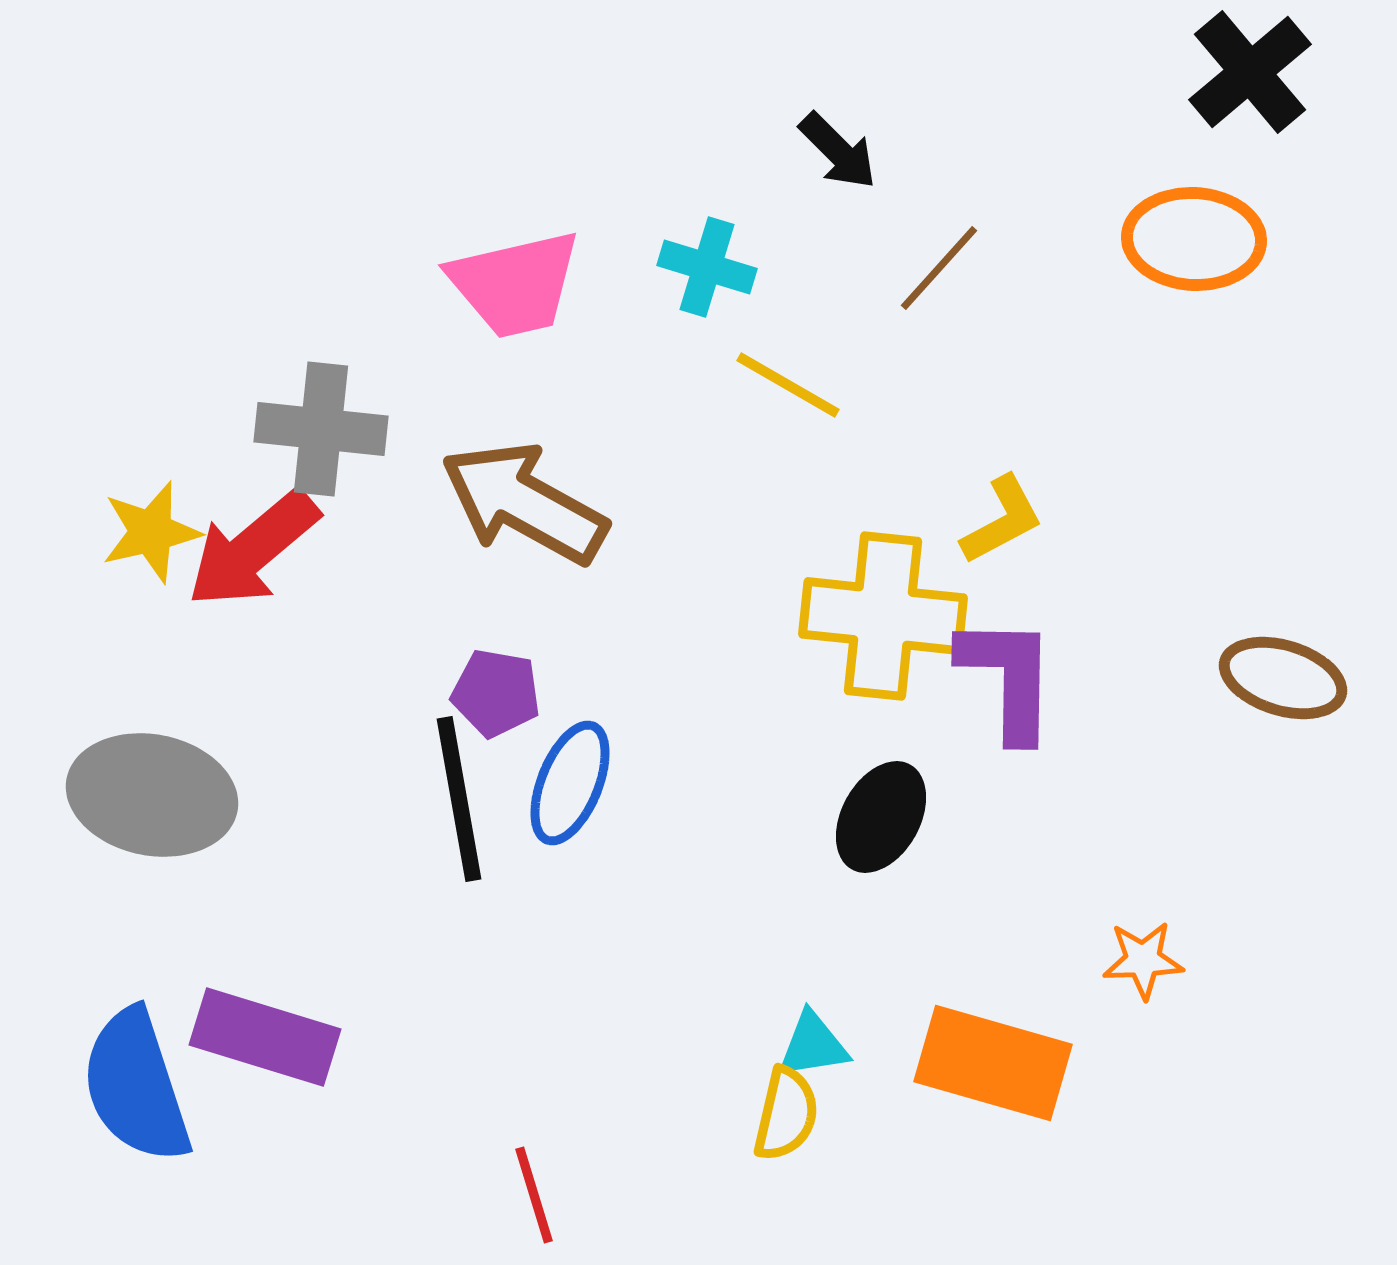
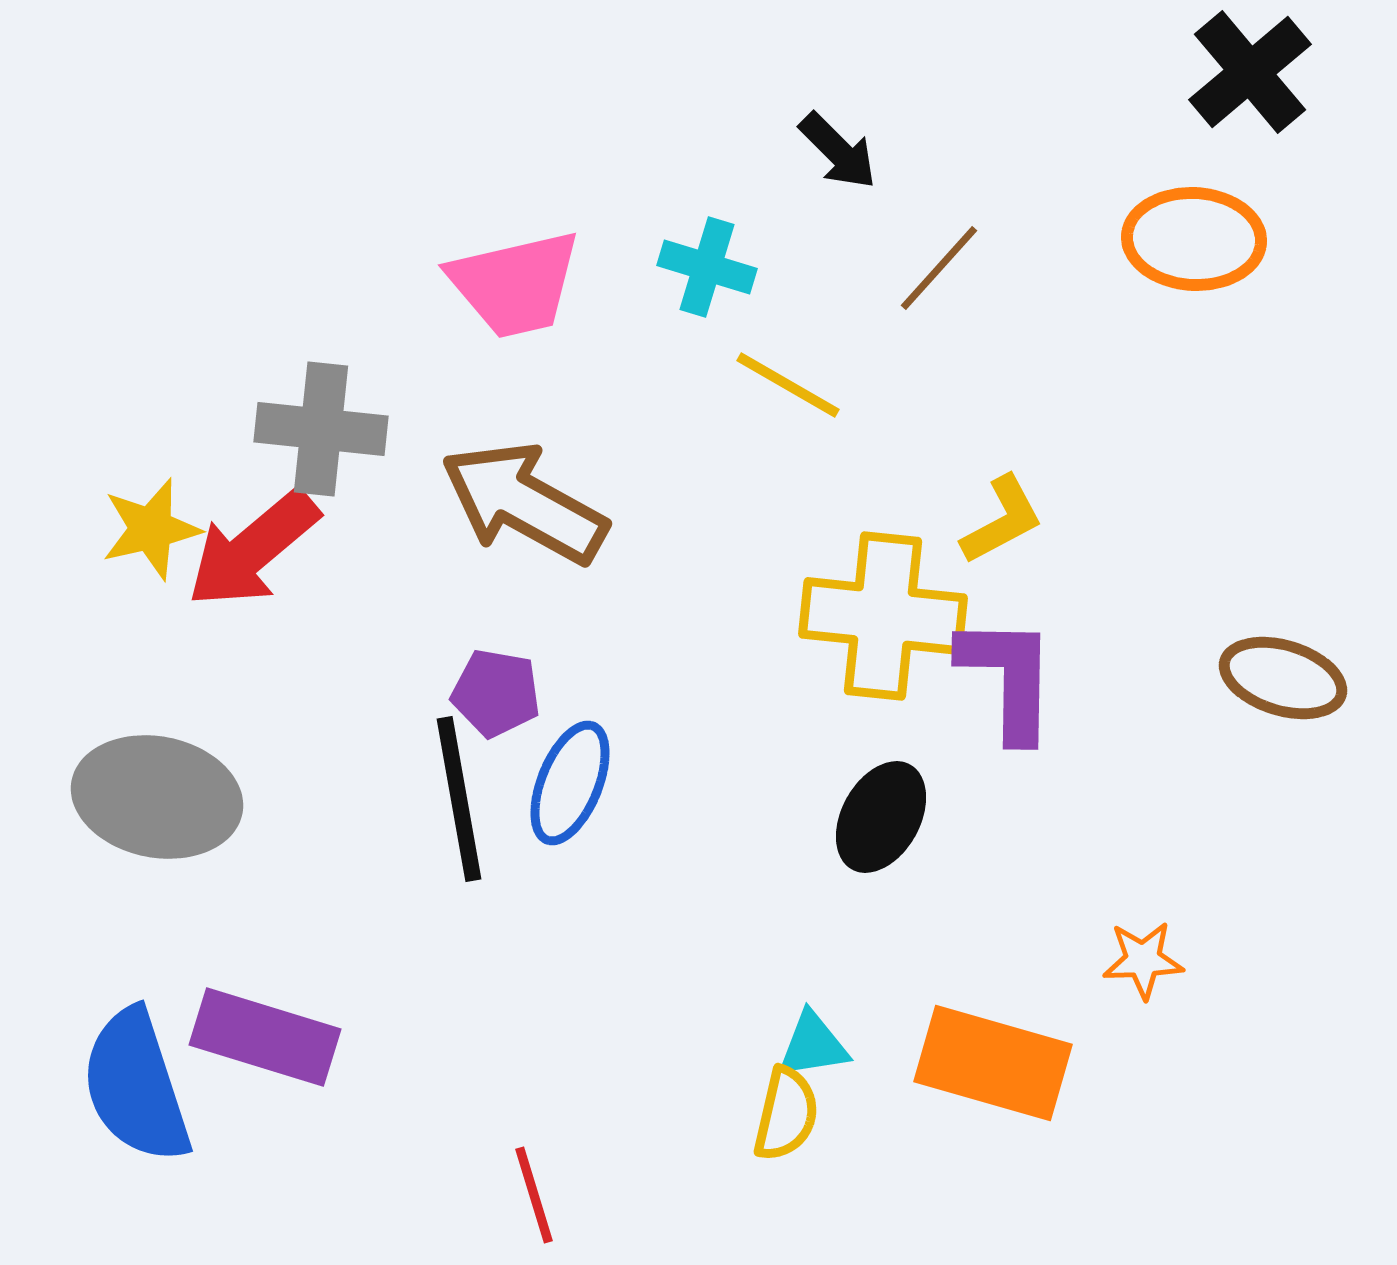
yellow star: moved 3 px up
gray ellipse: moved 5 px right, 2 px down
